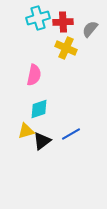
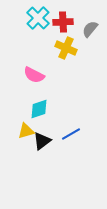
cyan cross: rotated 30 degrees counterclockwise
pink semicircle: rotated 105 degrees clockwise
